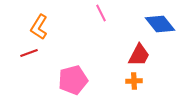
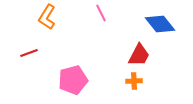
orange L-shape: moved 8 px right, 10 px up
